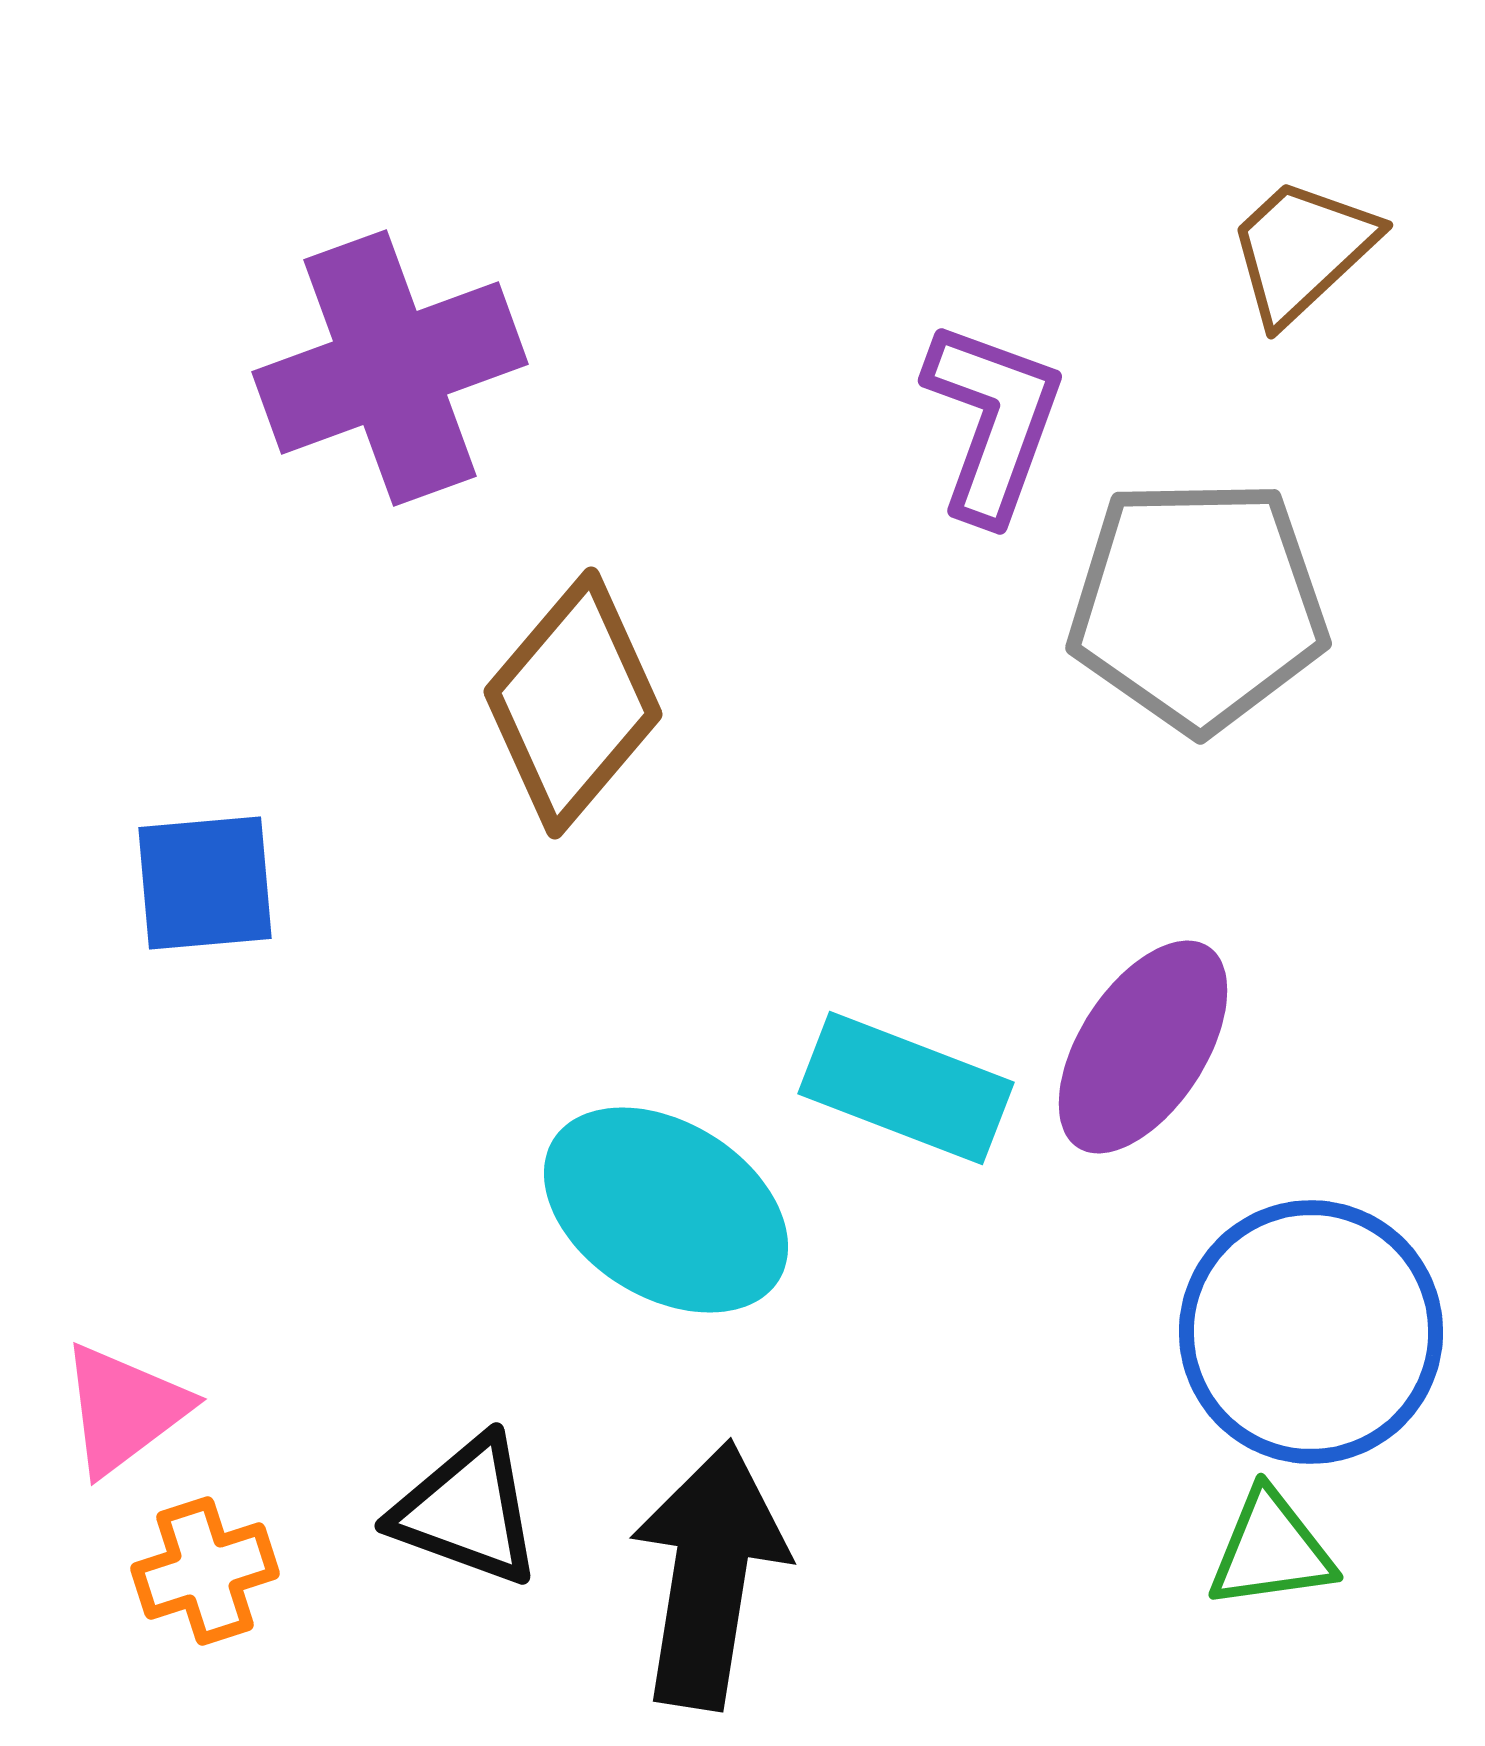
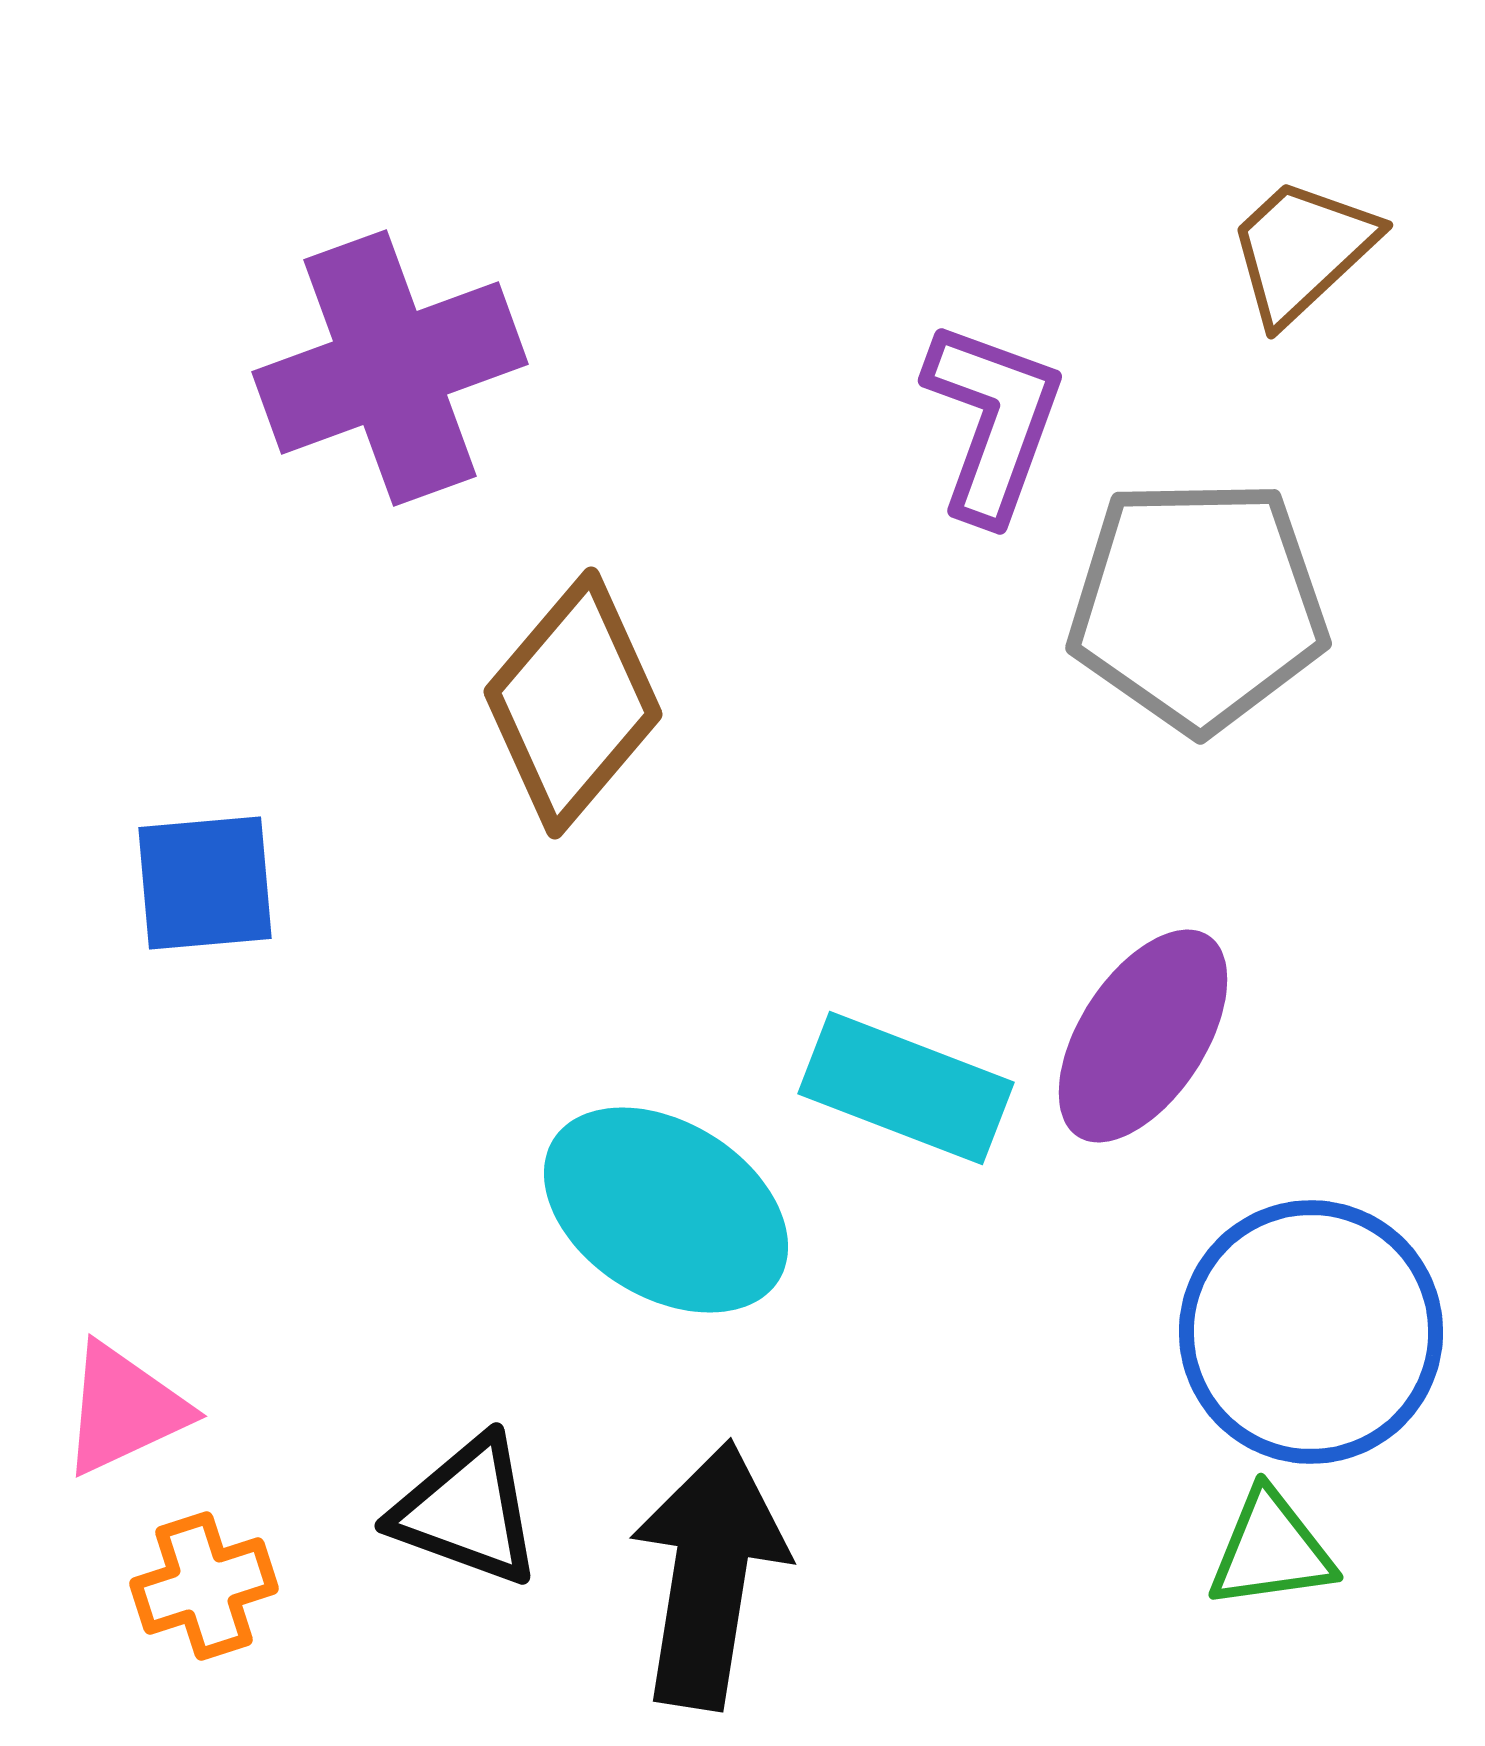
purple ellipse: moved 11 px up
pink triangle: rotated 12 degrees clockwise
orange cross: moved 1 px left, 15 px down
